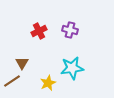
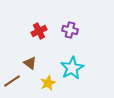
brown triangle: moved 8 px right; rotated 24 degrees counterclockwise
cyan star: rotated 20 degrees counterclockwise
